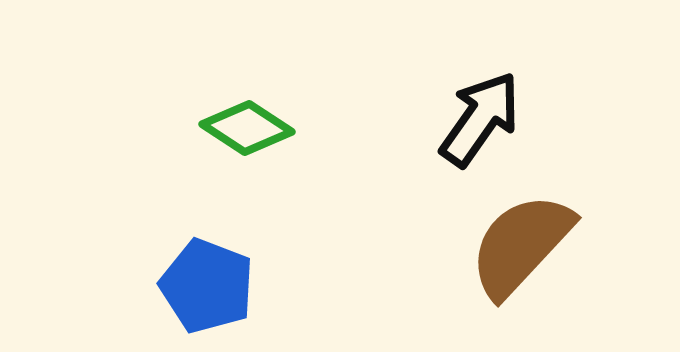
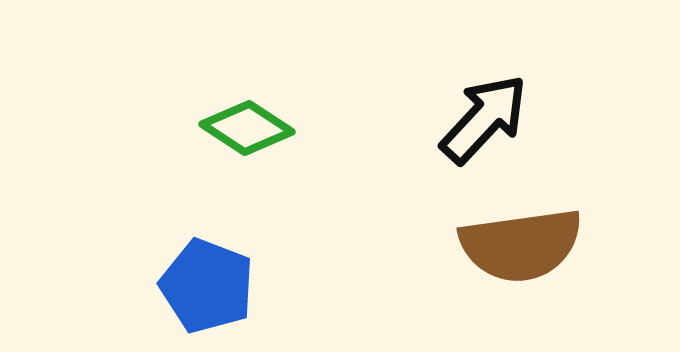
black arrow: moved 4 px right; rotated 8 degrees clockwise
brown semicircle: rotated 141 degrees counterclockwise
